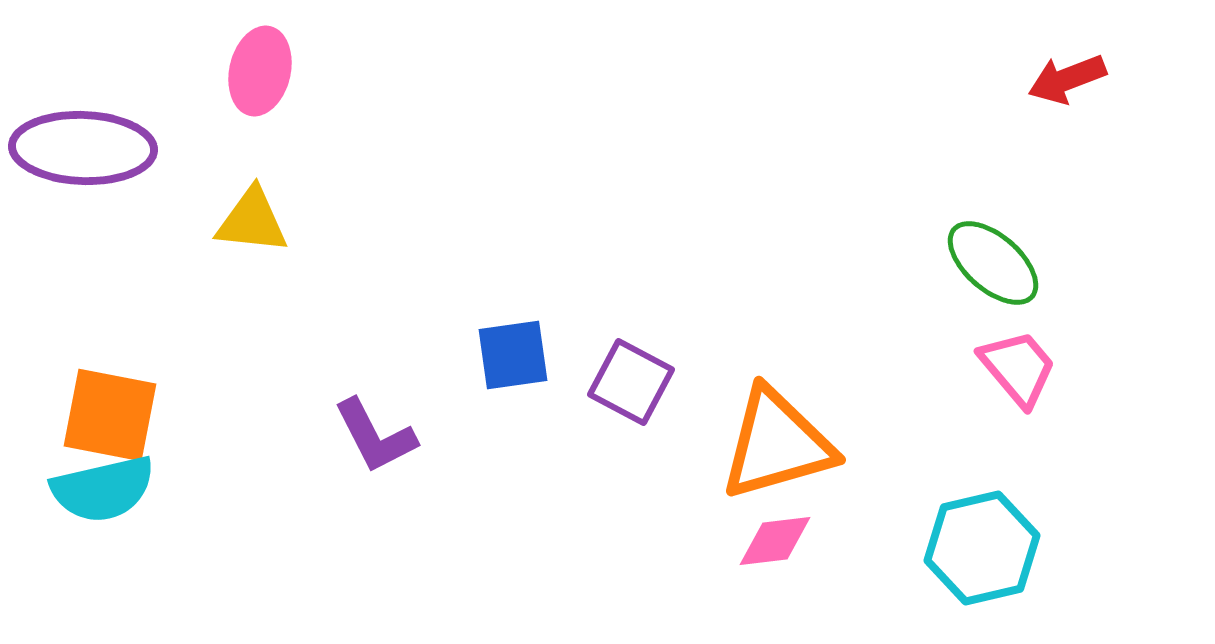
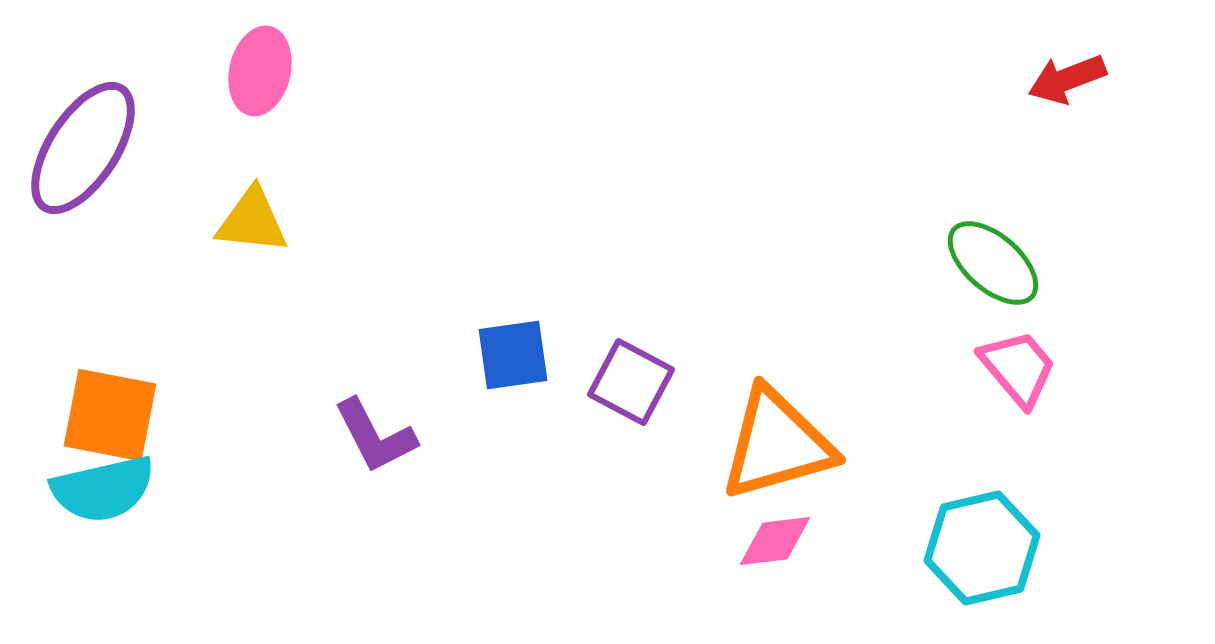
purple ellipse: rotated 59 degrees counterclockwise
